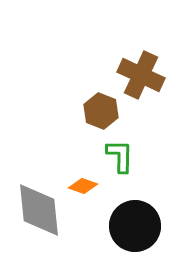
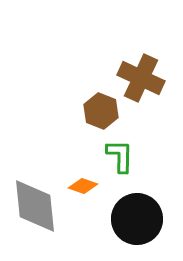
brown cross: moved 3 px down
gray diamond: moved 4 px left, 4 px up
black circle: moved 2 px right, 7 px up
